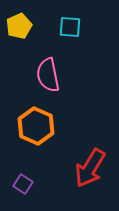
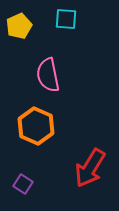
cyan square: moved 4 px left, 8 px up
